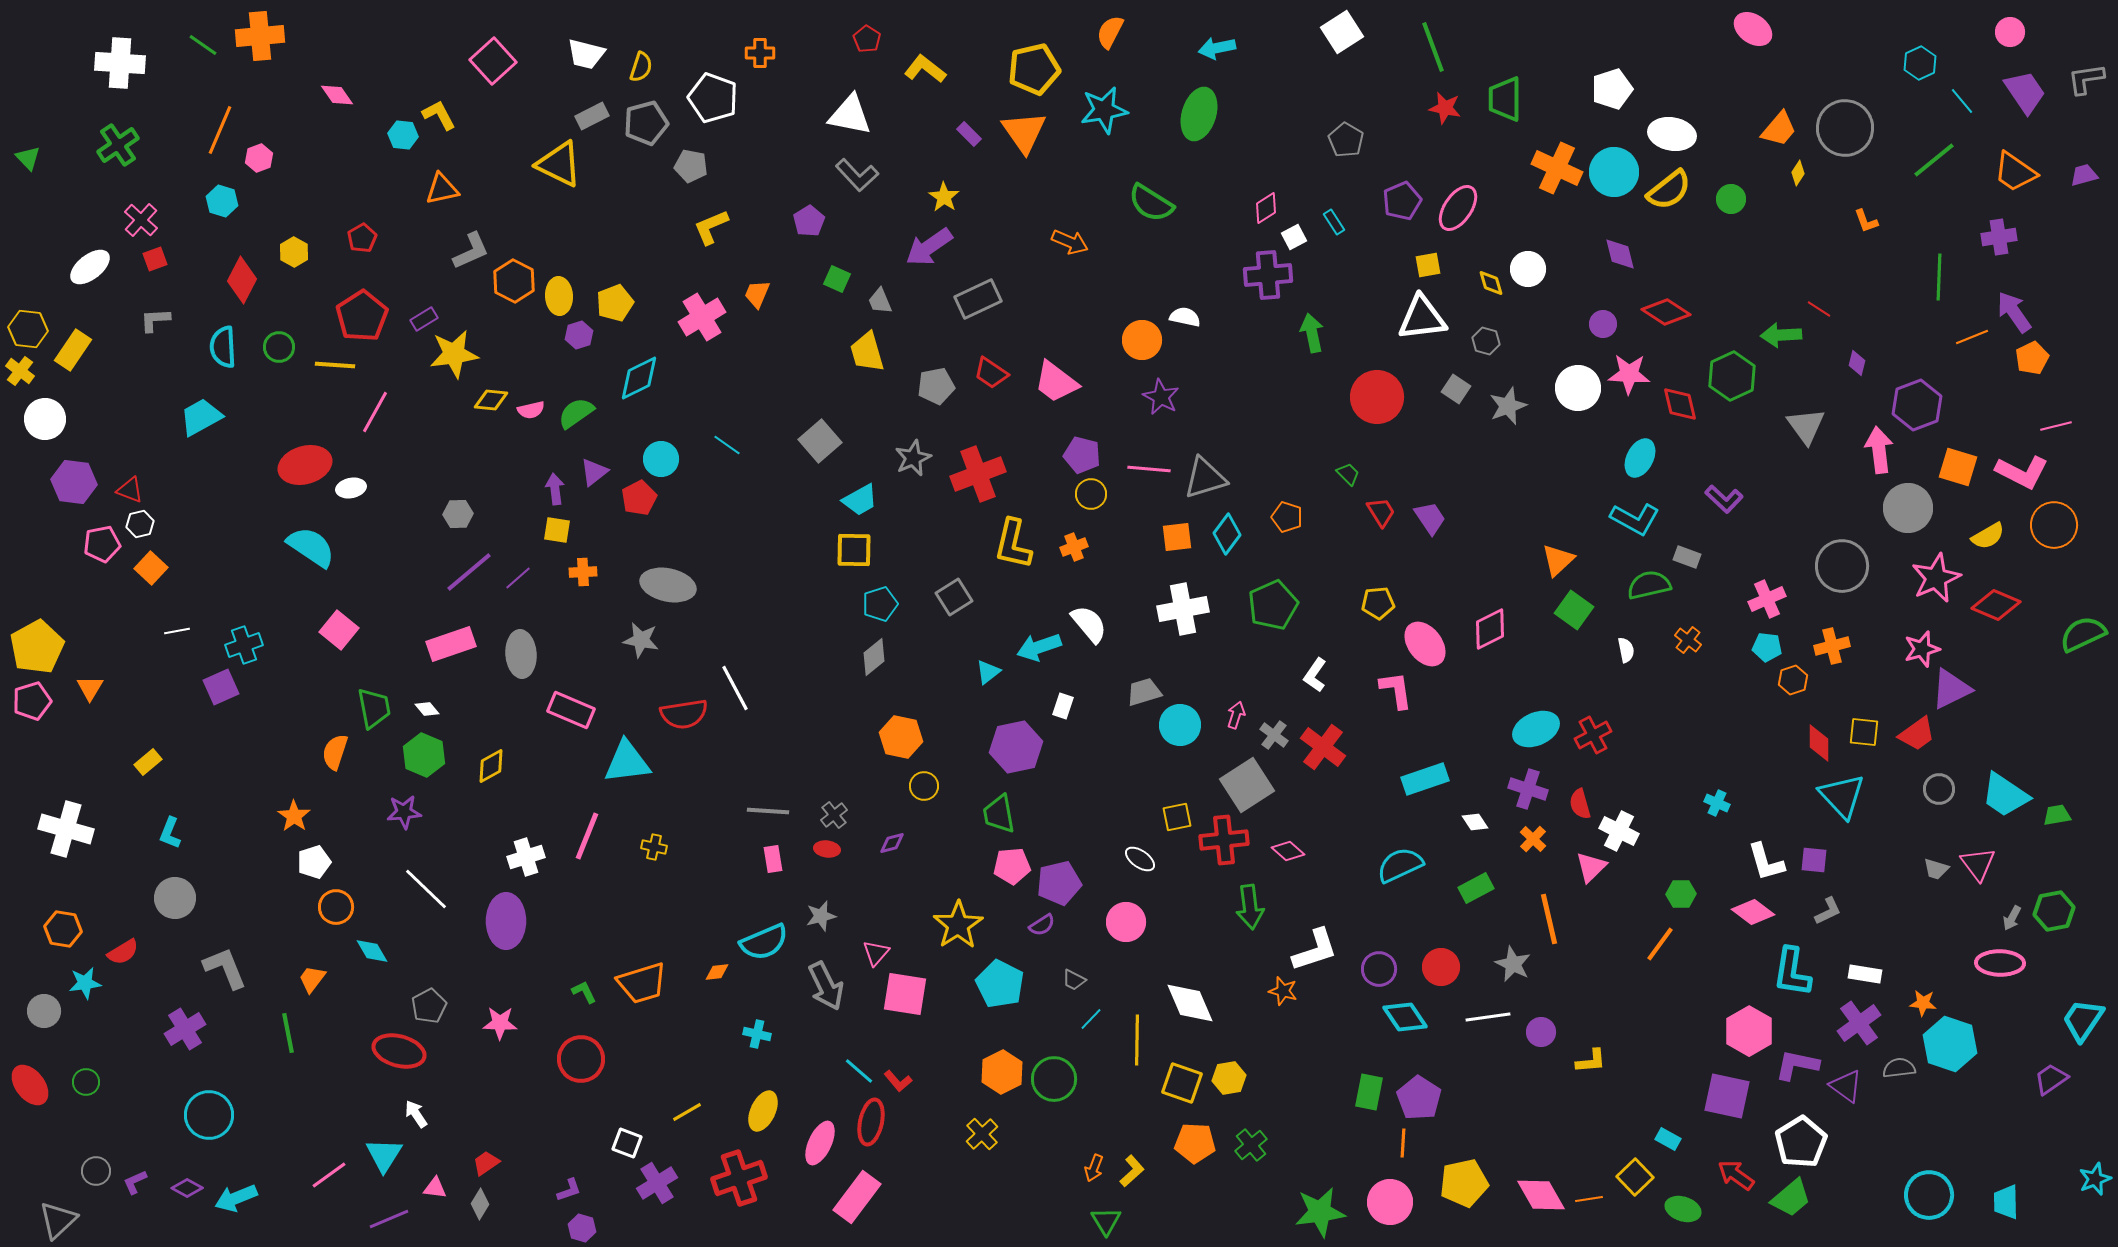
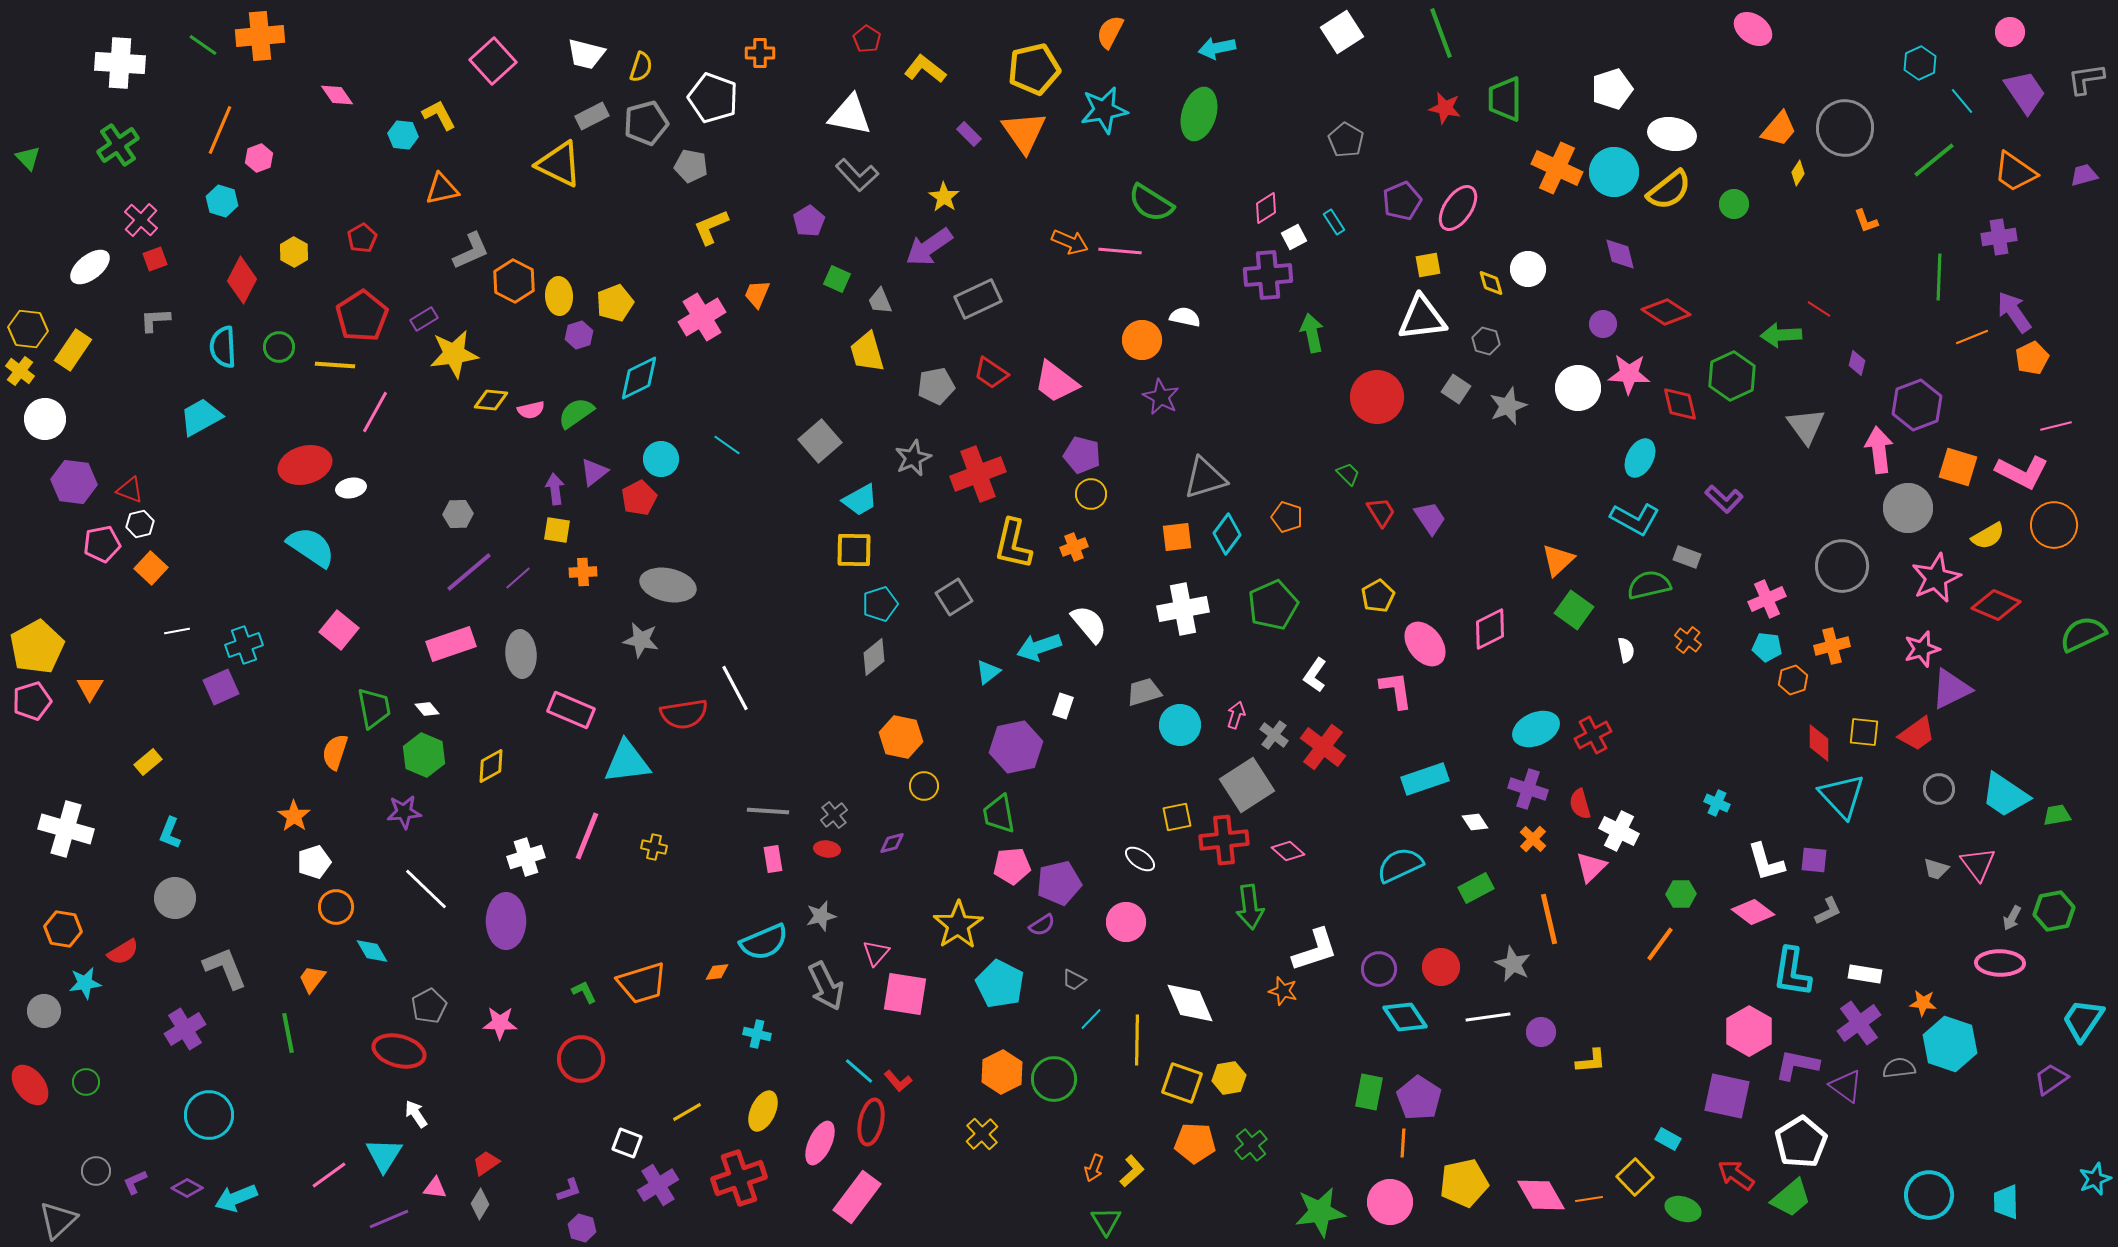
green line at (1433, 47): moved 8 px right, 14 px up
green circle at (1731, 199): moved 3 px right, 5 px down
pink line at (1149, 469): moved 29 px left, 218 px up
yellow pentagon at (1378, 603): moved 7 px up; rotated 24 degrees counterclockwise
purple cross at (657, 1183): moved 1 px right, 2 px down
